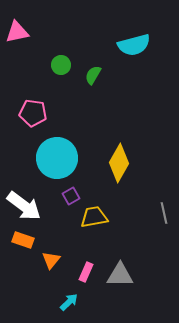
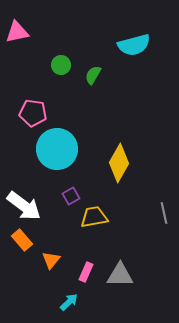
cyan circle: moved 9 px up
orange rectangle: moved 1 px left; rotated 30 degrees clockwise
